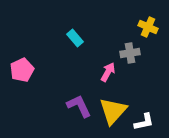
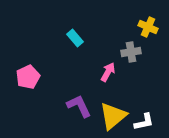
gray cross: moved 1 px right, 1 px up
pink pentagon: moved 6 px right, 7 px down
yellow triangle: moved 5 px down; rotated 8 degrees clockwise
